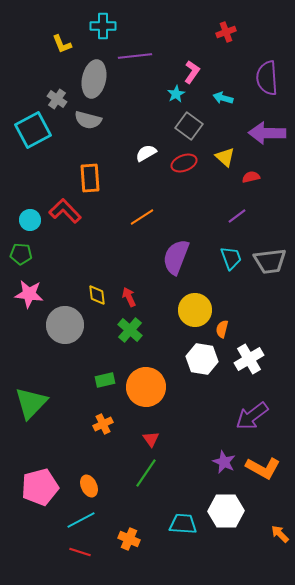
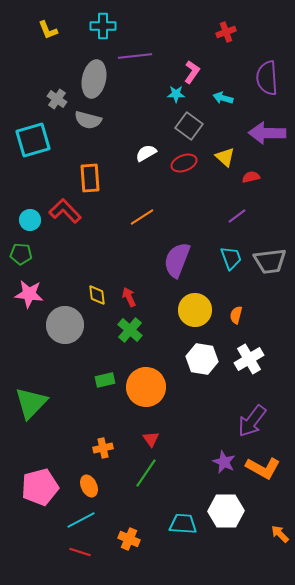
yellow L-shape at (62, 44): moved 14 px left, 14 px up
cyan star at (176, 94): rotated 30 degrees clockwise
cyan square at (33, 130): moved 10 px down; rotated 12 degrees clockwise
purple semicircle at (176, 257): moved 1 px right, 3 px down
orange semicircle at (222, 329): moved 14 px right, 14 px up
purple arrow at (252, 416): moved 5 px down; rotated 16 degrees counterclockwise
orange cross at (103, 424): moved 24 px down; rotated 12 degrees clockwise
